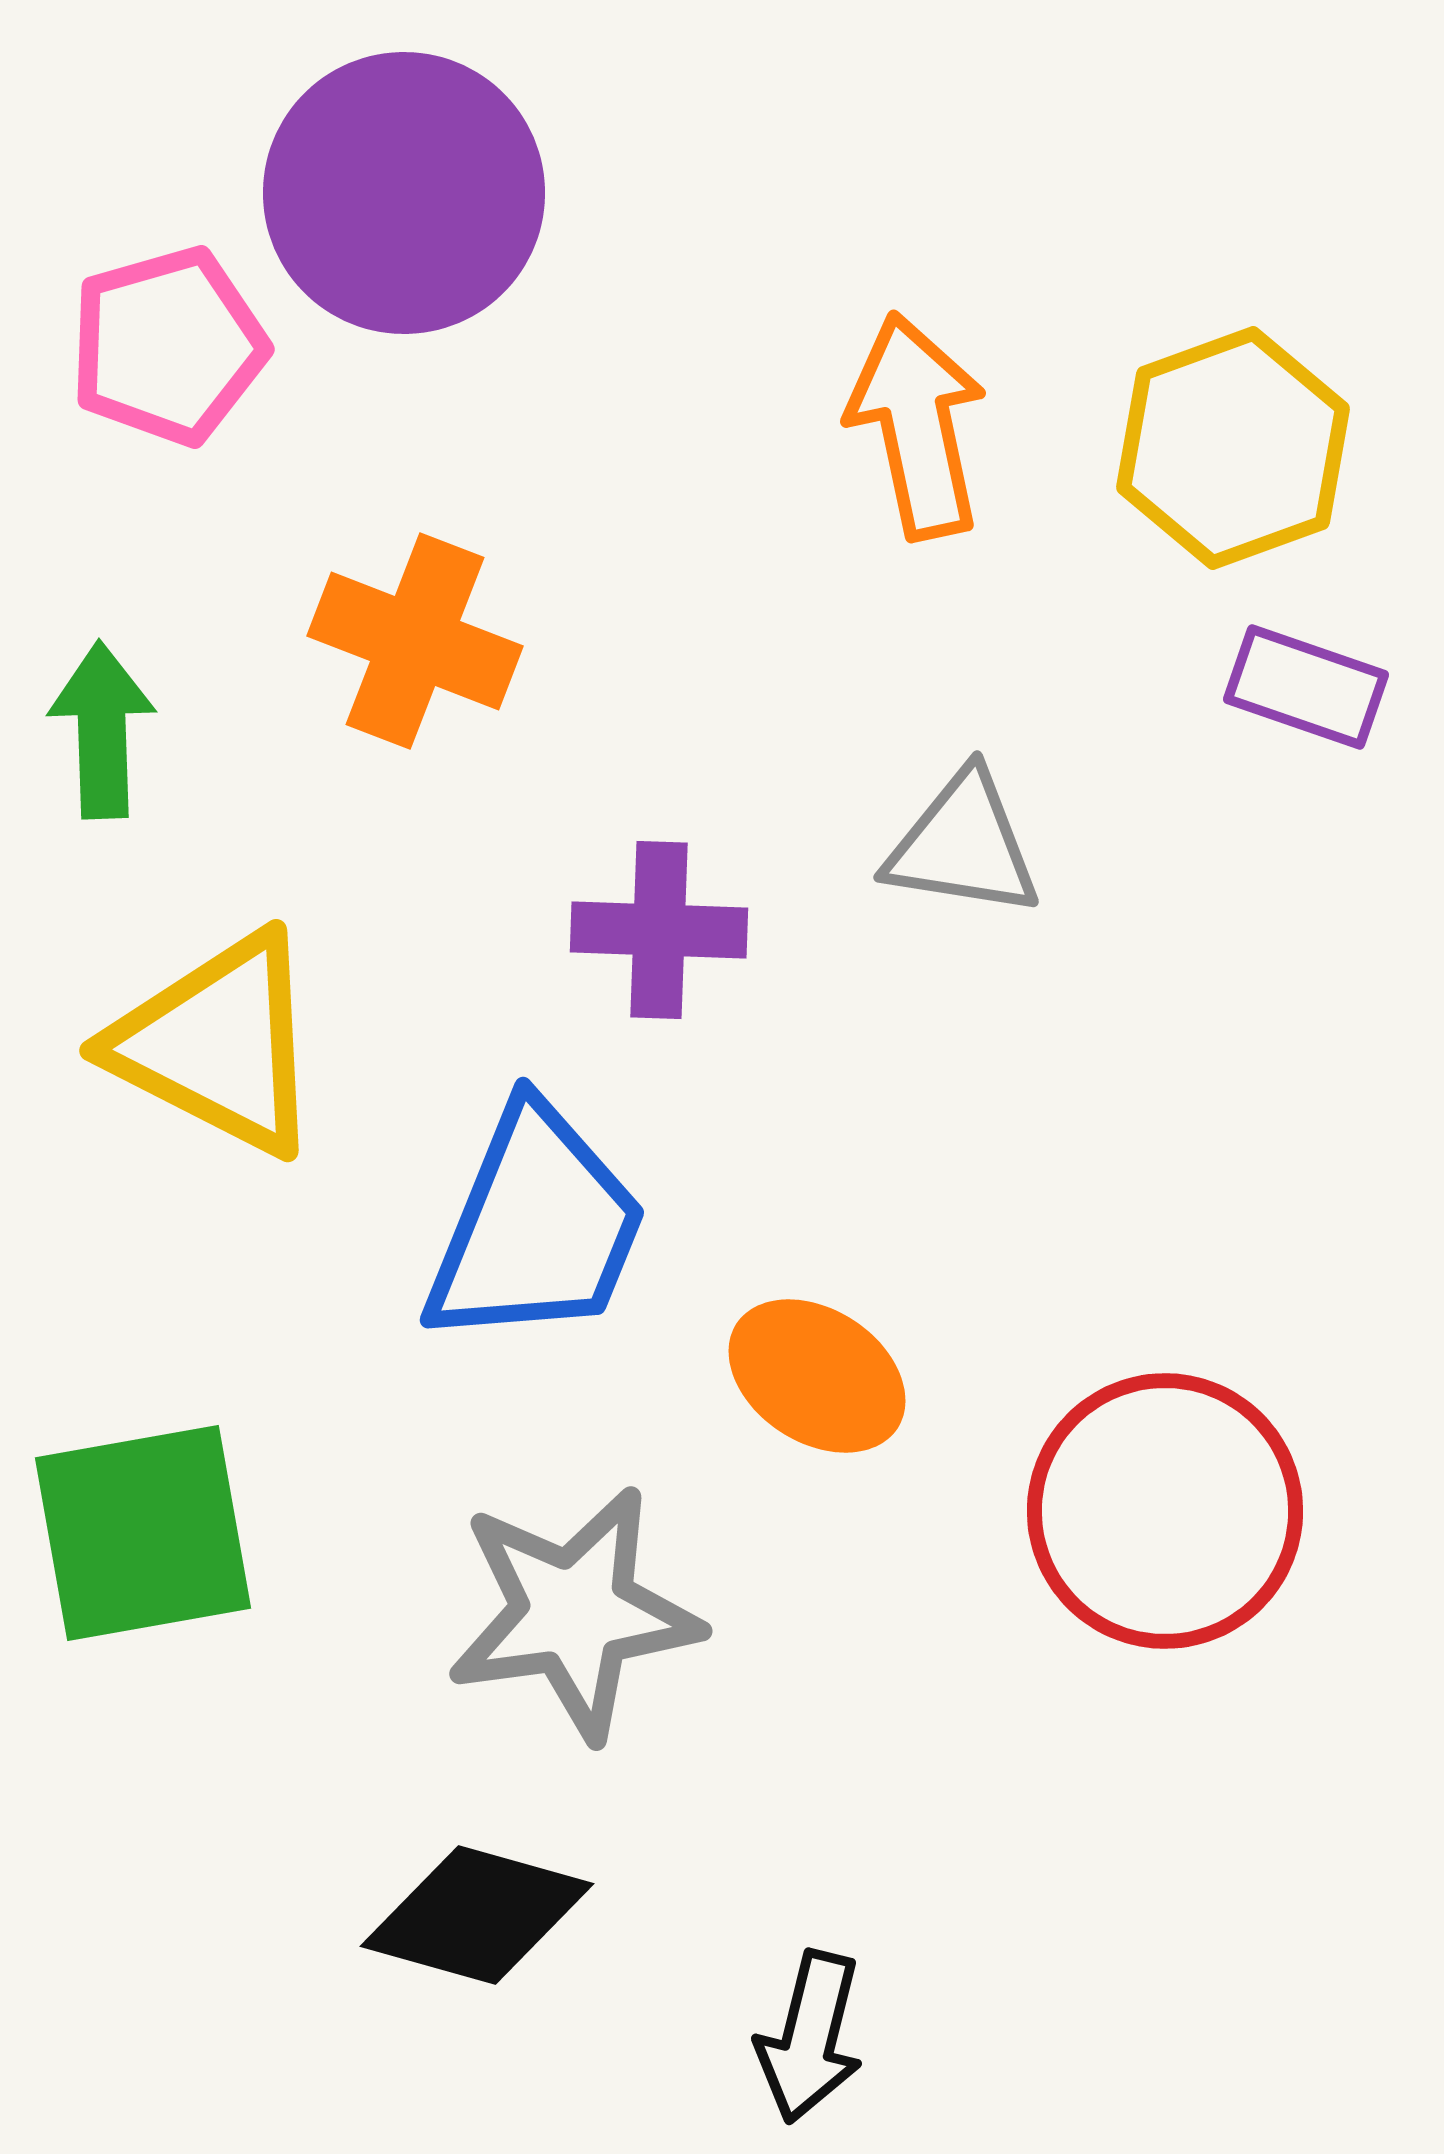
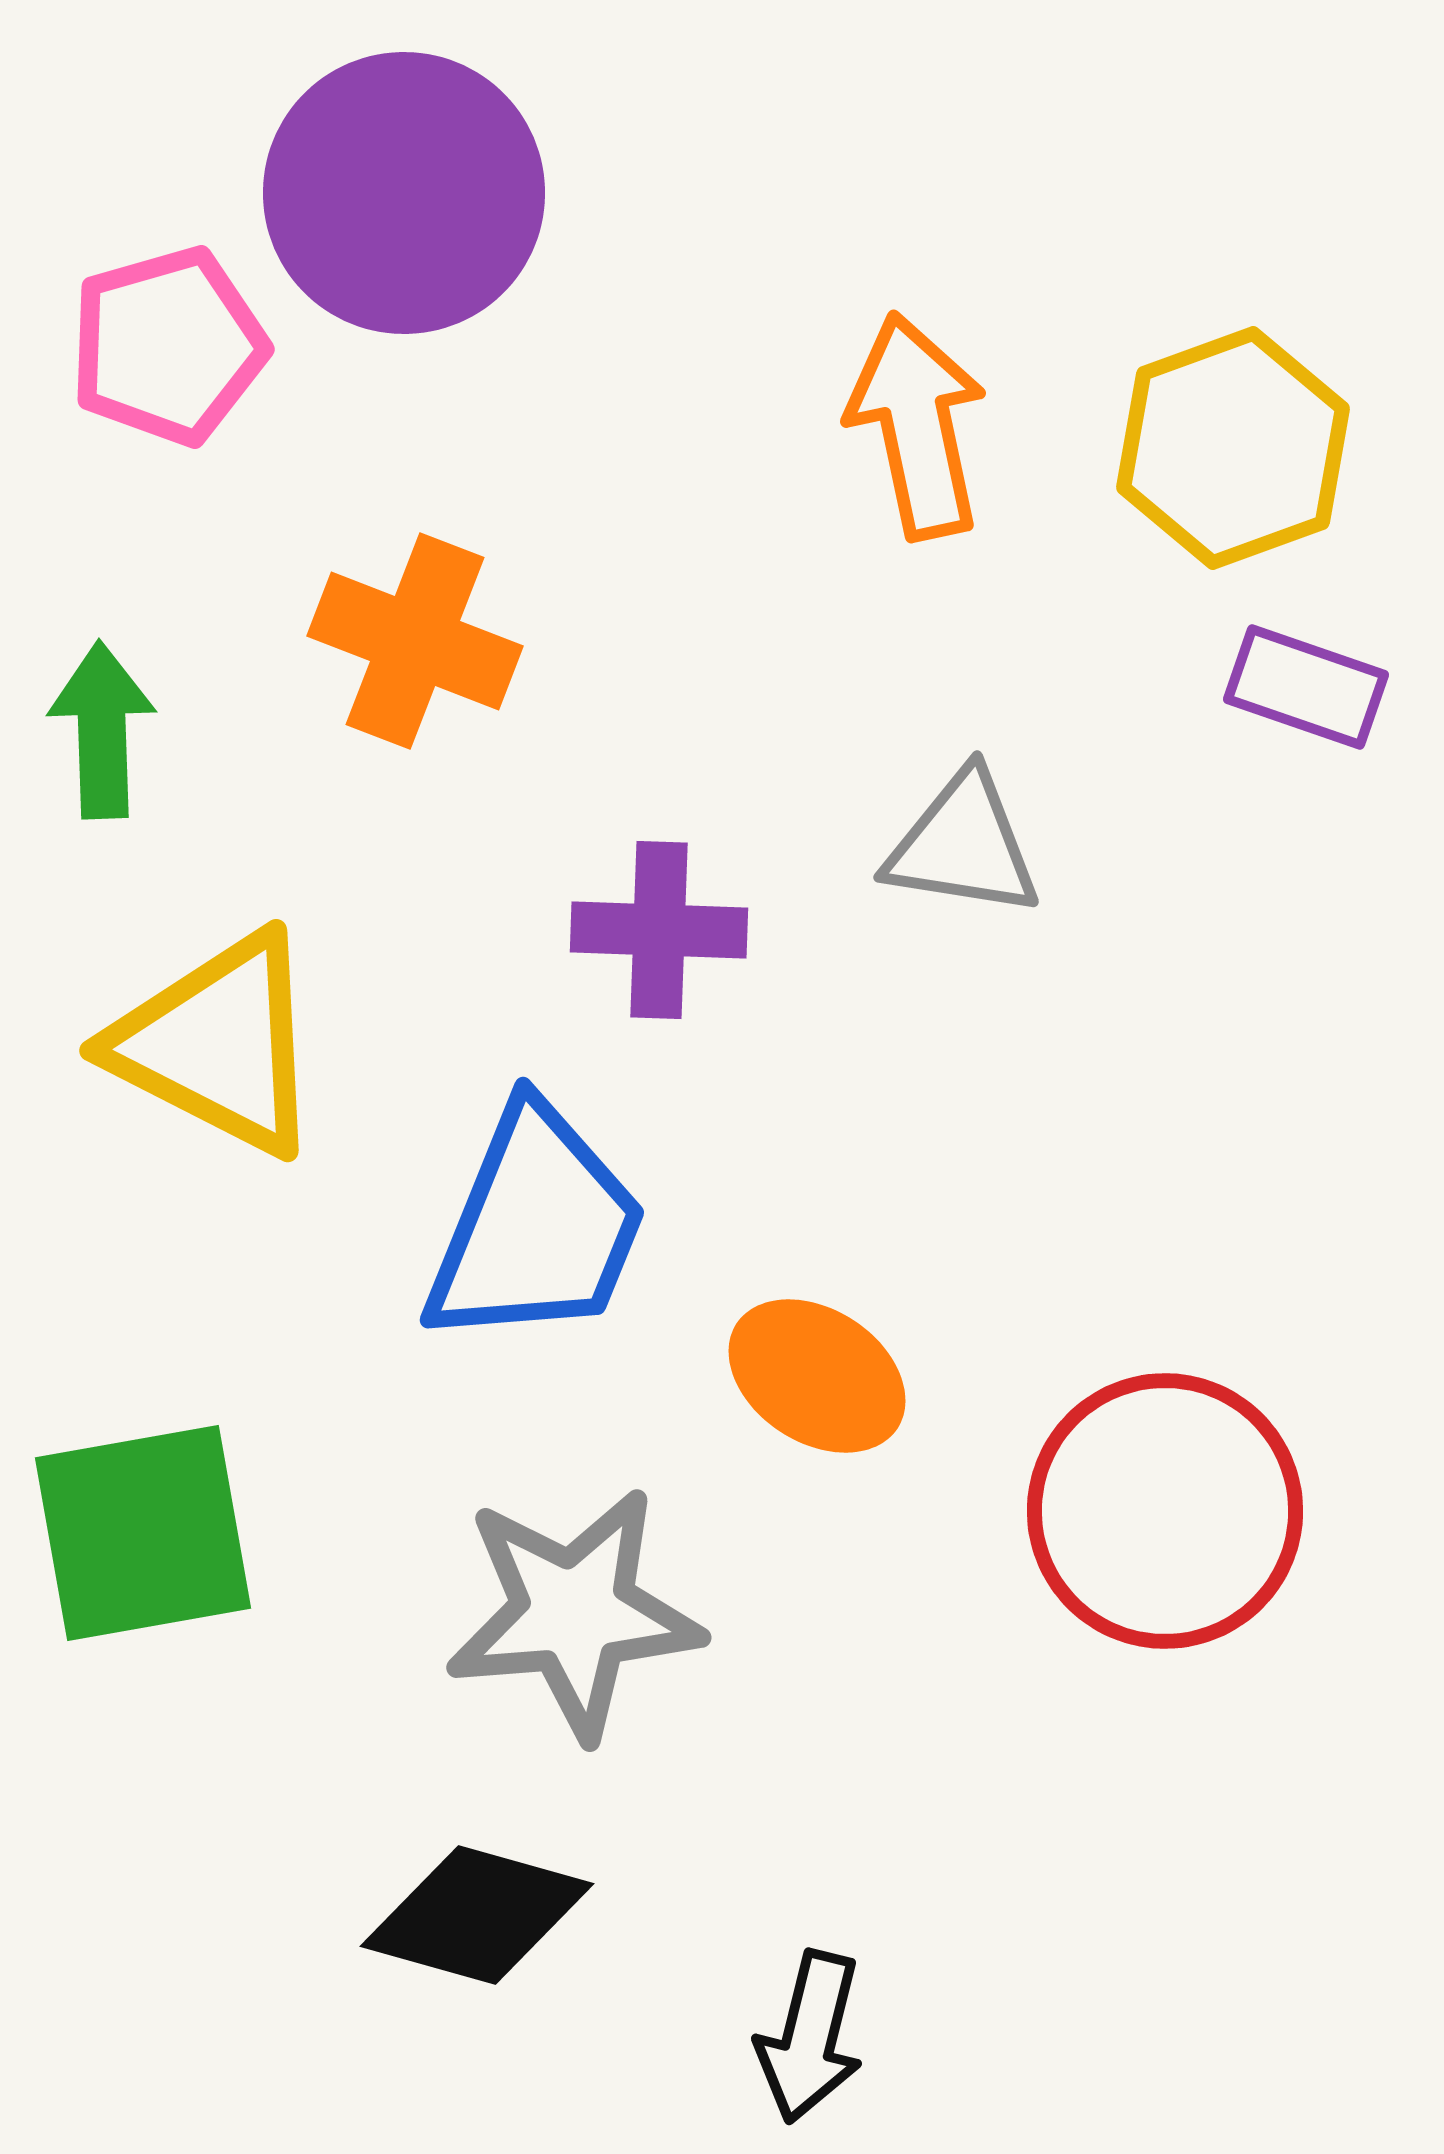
gray star: rotated 3 degrees clockwise
